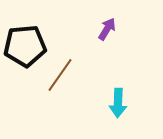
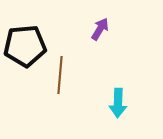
purple arrow: moved 7 px left
brown line: rotated 30 degrees counterclockwise
